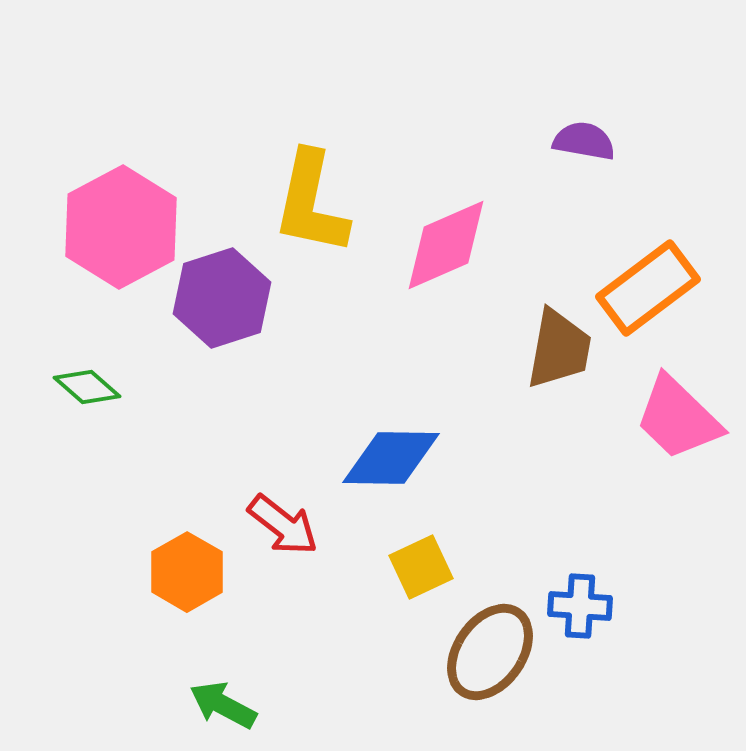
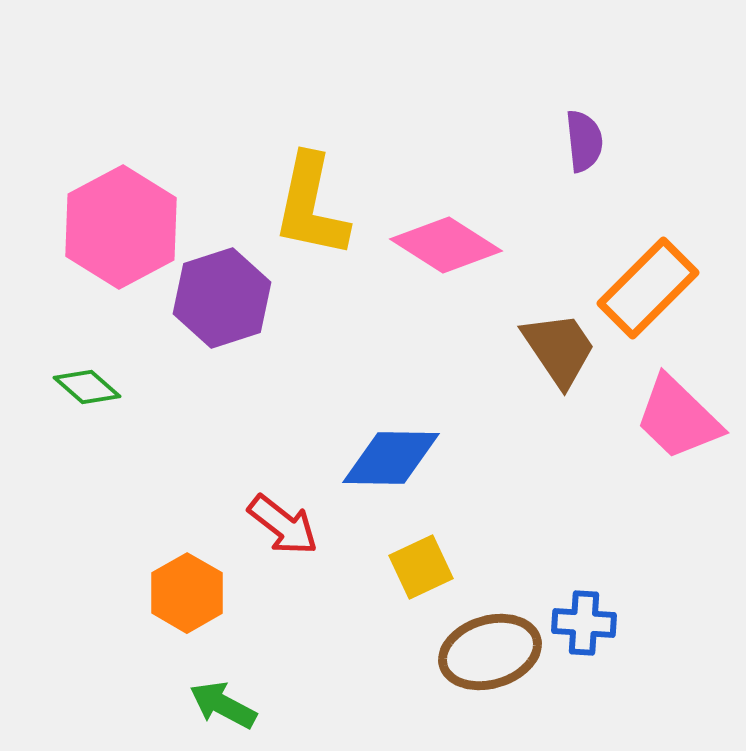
purple semicircle: rotated 74 degrees clockwise
yellow L-shape: moved 3 px down
pink diamond: rotated 56 degrees clockwise
orange rectangle: rotated 8 degrees counterclockwise
brown trapezoid: rotated 44 degrees counterclockwise
orange hexagon: moved 21 px down
blue cross: moved 4 px right, 17 px down
brown ellipse: rotated 38 degrees clockwise
